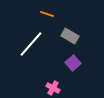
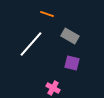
purple square: moved 1 px left; rotated 35 degrees counterclockwise
